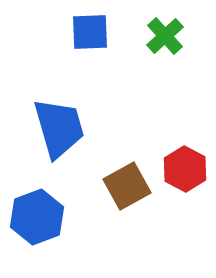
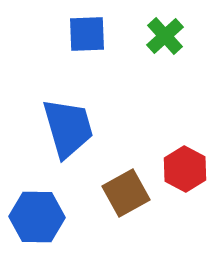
blue square: moved 3 px left, 2 px down
blue trapezoid: moved 9 px right
brown square: moved 1 px left, 7 px down
blue hexagon: rotated 22 degrees clockwise
